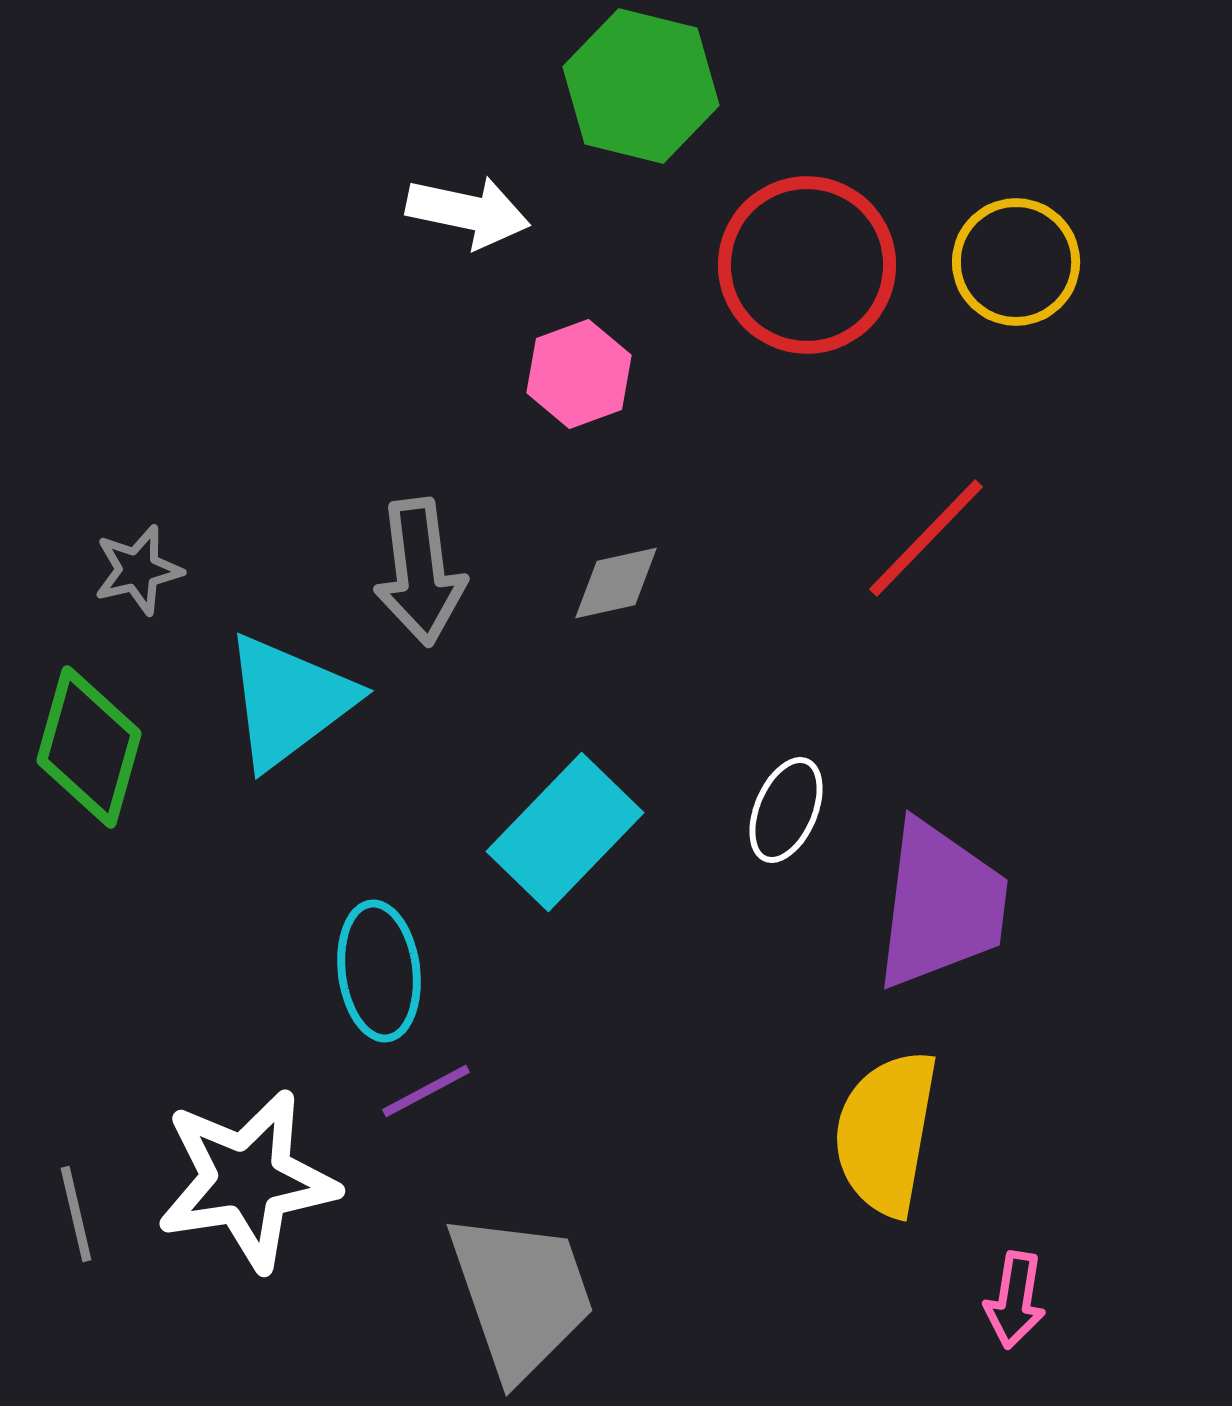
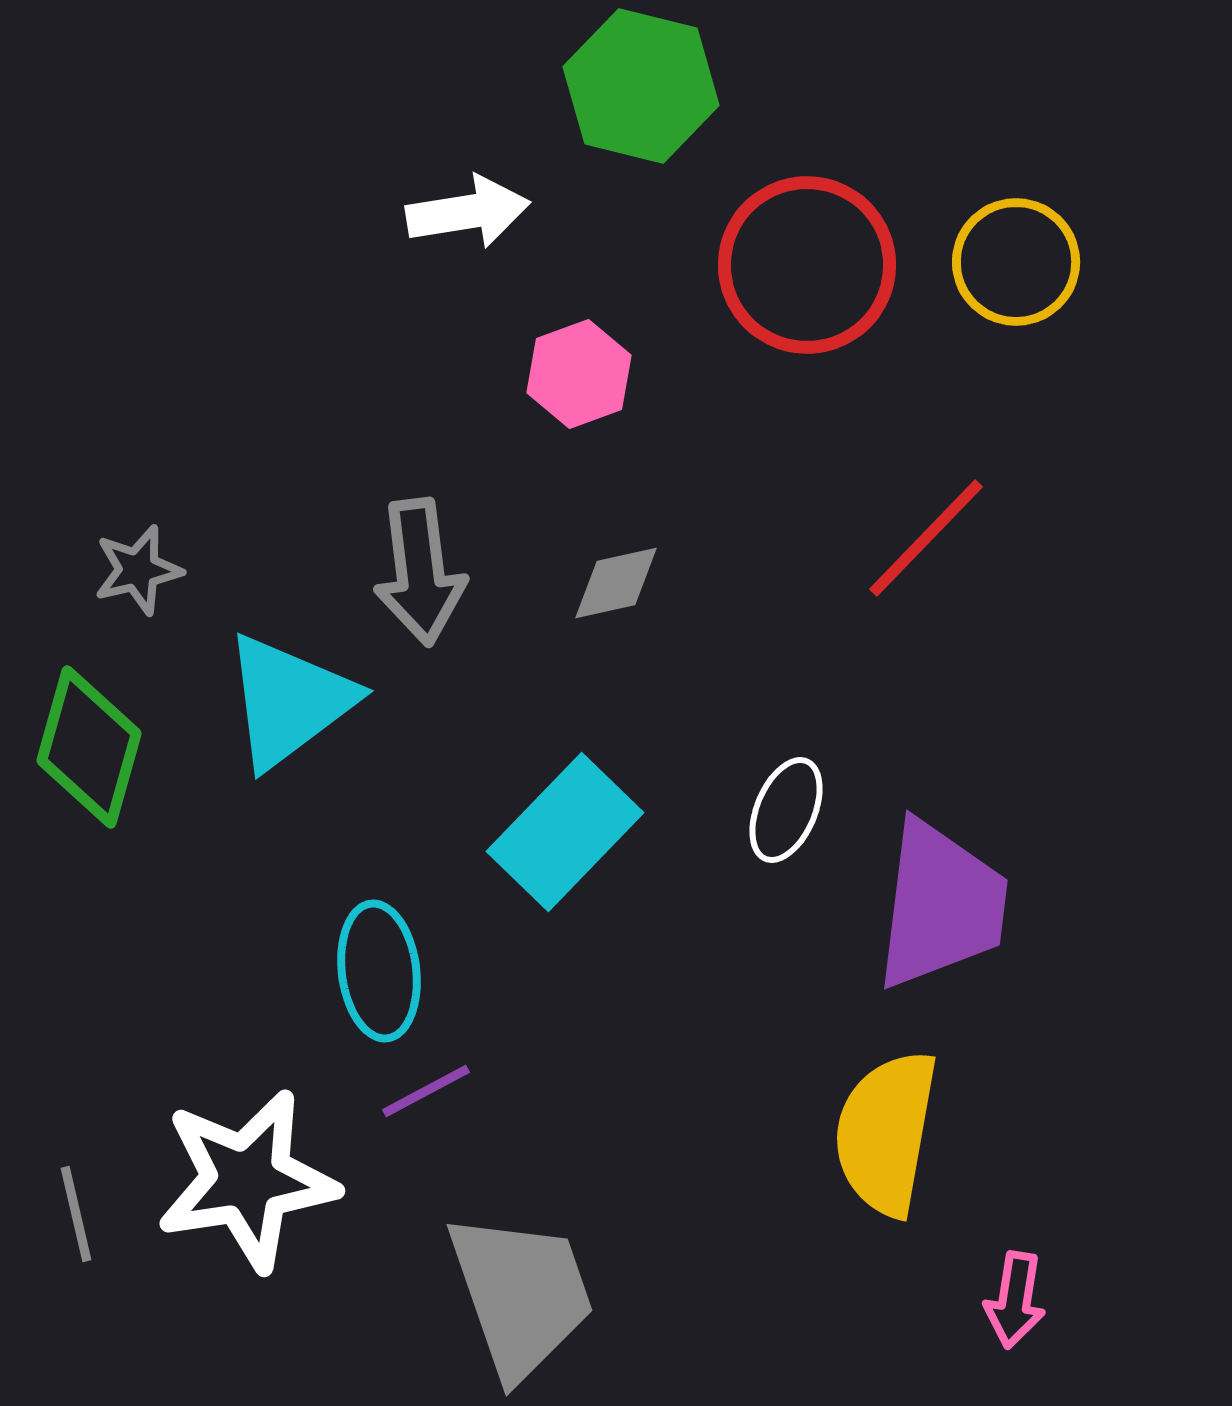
white arrow: rotated 21 degrees counterclockwise
